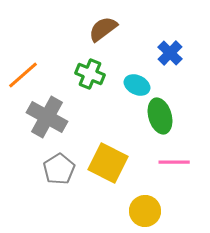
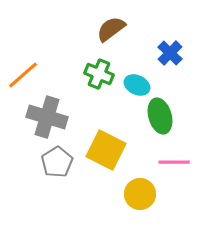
brown semicircle: moved 8 px right
green cross: moved 9 px right
gray cross: rotated 12 degrees counterclockwise
yellow square: moved 2 px left, 13 px up
gray pentagon: moved 2 px left, 7 px up
yellow circle: moved 5 px left, 17 px up
